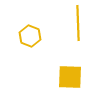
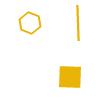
yellow hexagon: moved 13 px up
